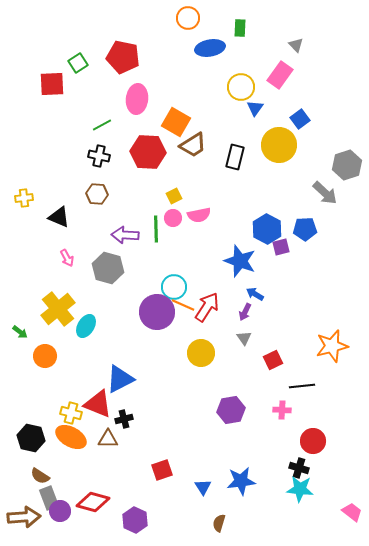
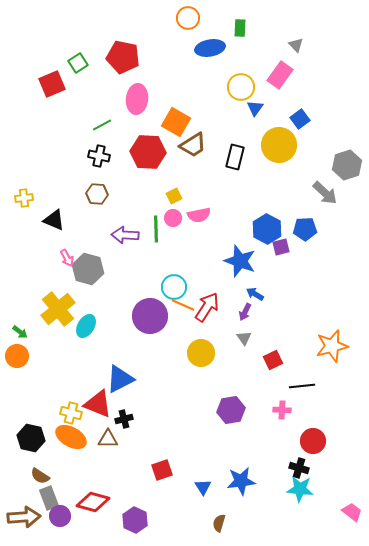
red square at (52, 84): rotated 20 degrees counterclockwise
black triangle at (59, 217): moved 5 px left, 3 px down
gray hexagon at (108, 268): moved 20 px left, 1 px down
purple circle at (157, 312): moved 7 px left, 4 px down
orange circle at (45, 356): moved 28 px left
purple circle at (60, 511): moved 5 px down
